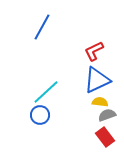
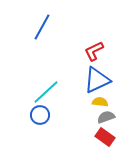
gray semicircle: moved 1 px left, 2 px down
red rectangle: rotated 18 degrees counterclockwise
